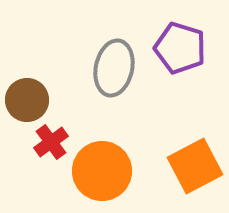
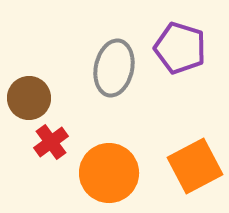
brown circle: moved 2 px right, 2 px up
orange circle: moved 7 px right, 2 px down
